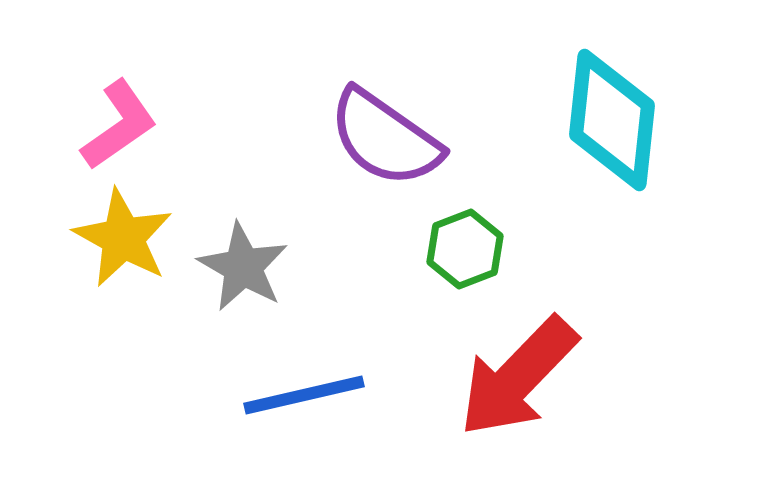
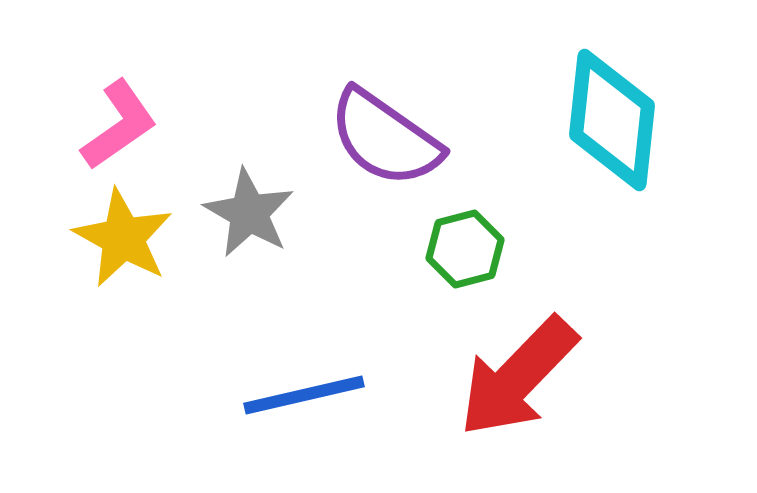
green hexagon: rotated 6 degrees clockwise
gray star: moved 6 px right, 54 px up
